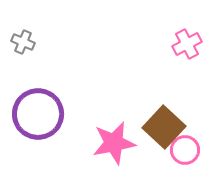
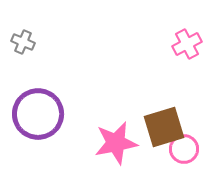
brown square: rotated 30 degrees clockwise
pink star: moved 2 px right
pink circle: moved 1 px left, 1 px up
